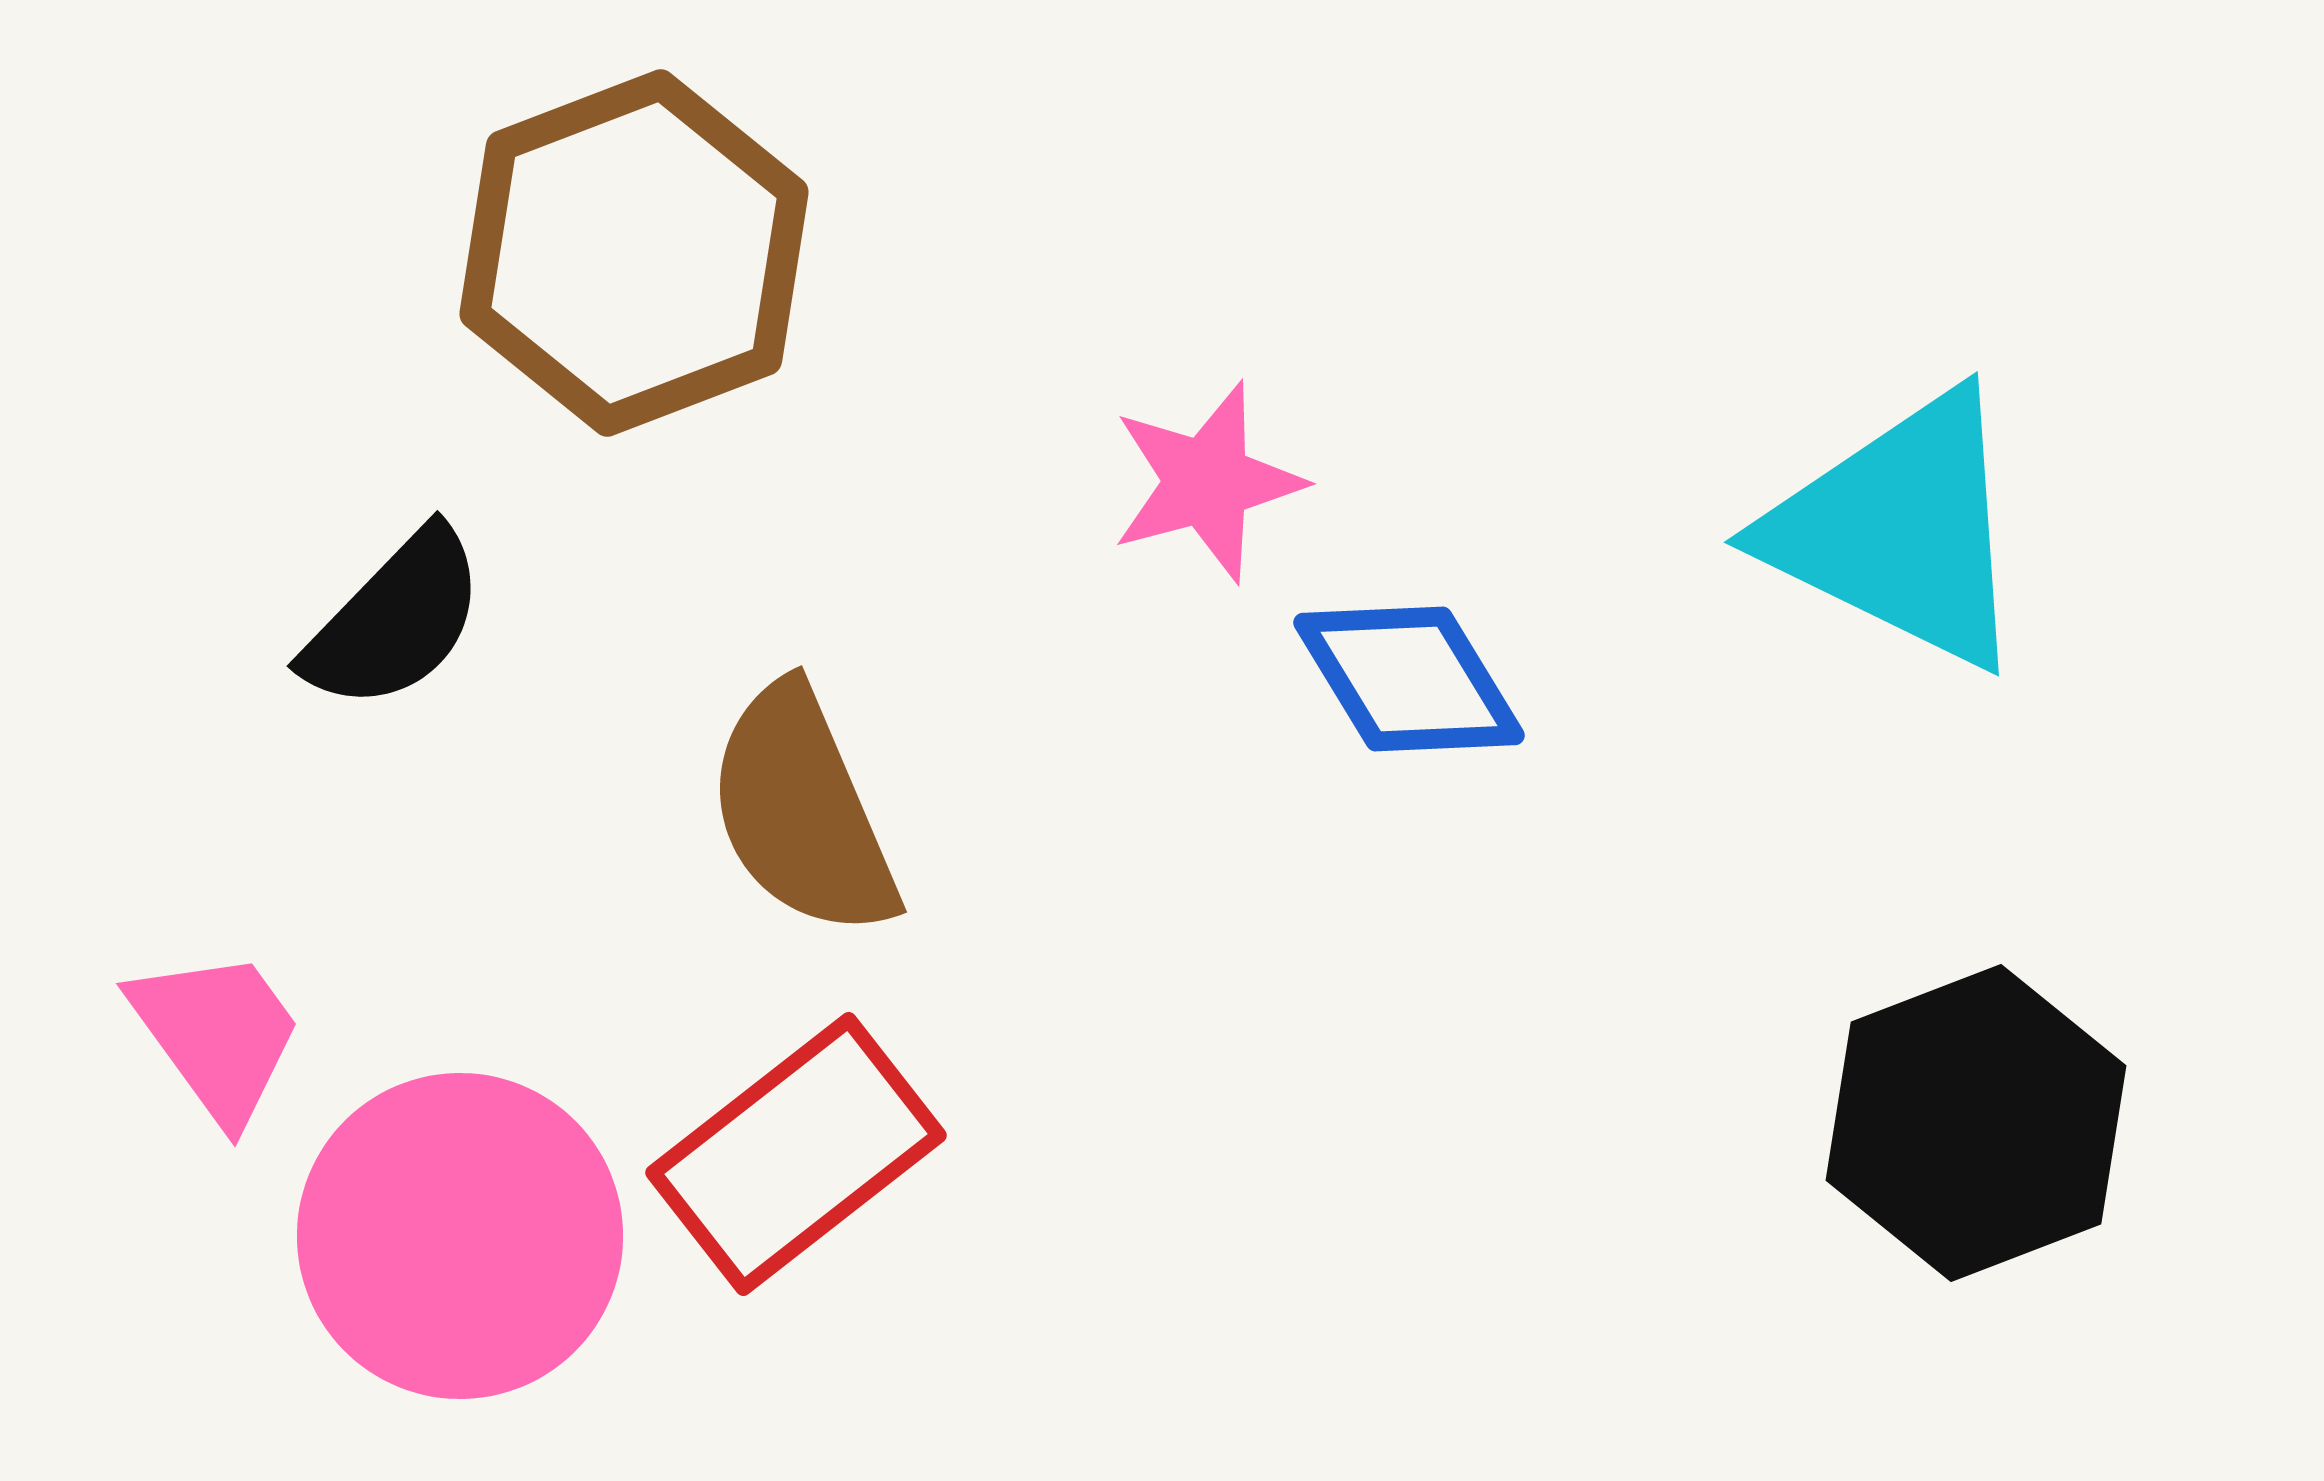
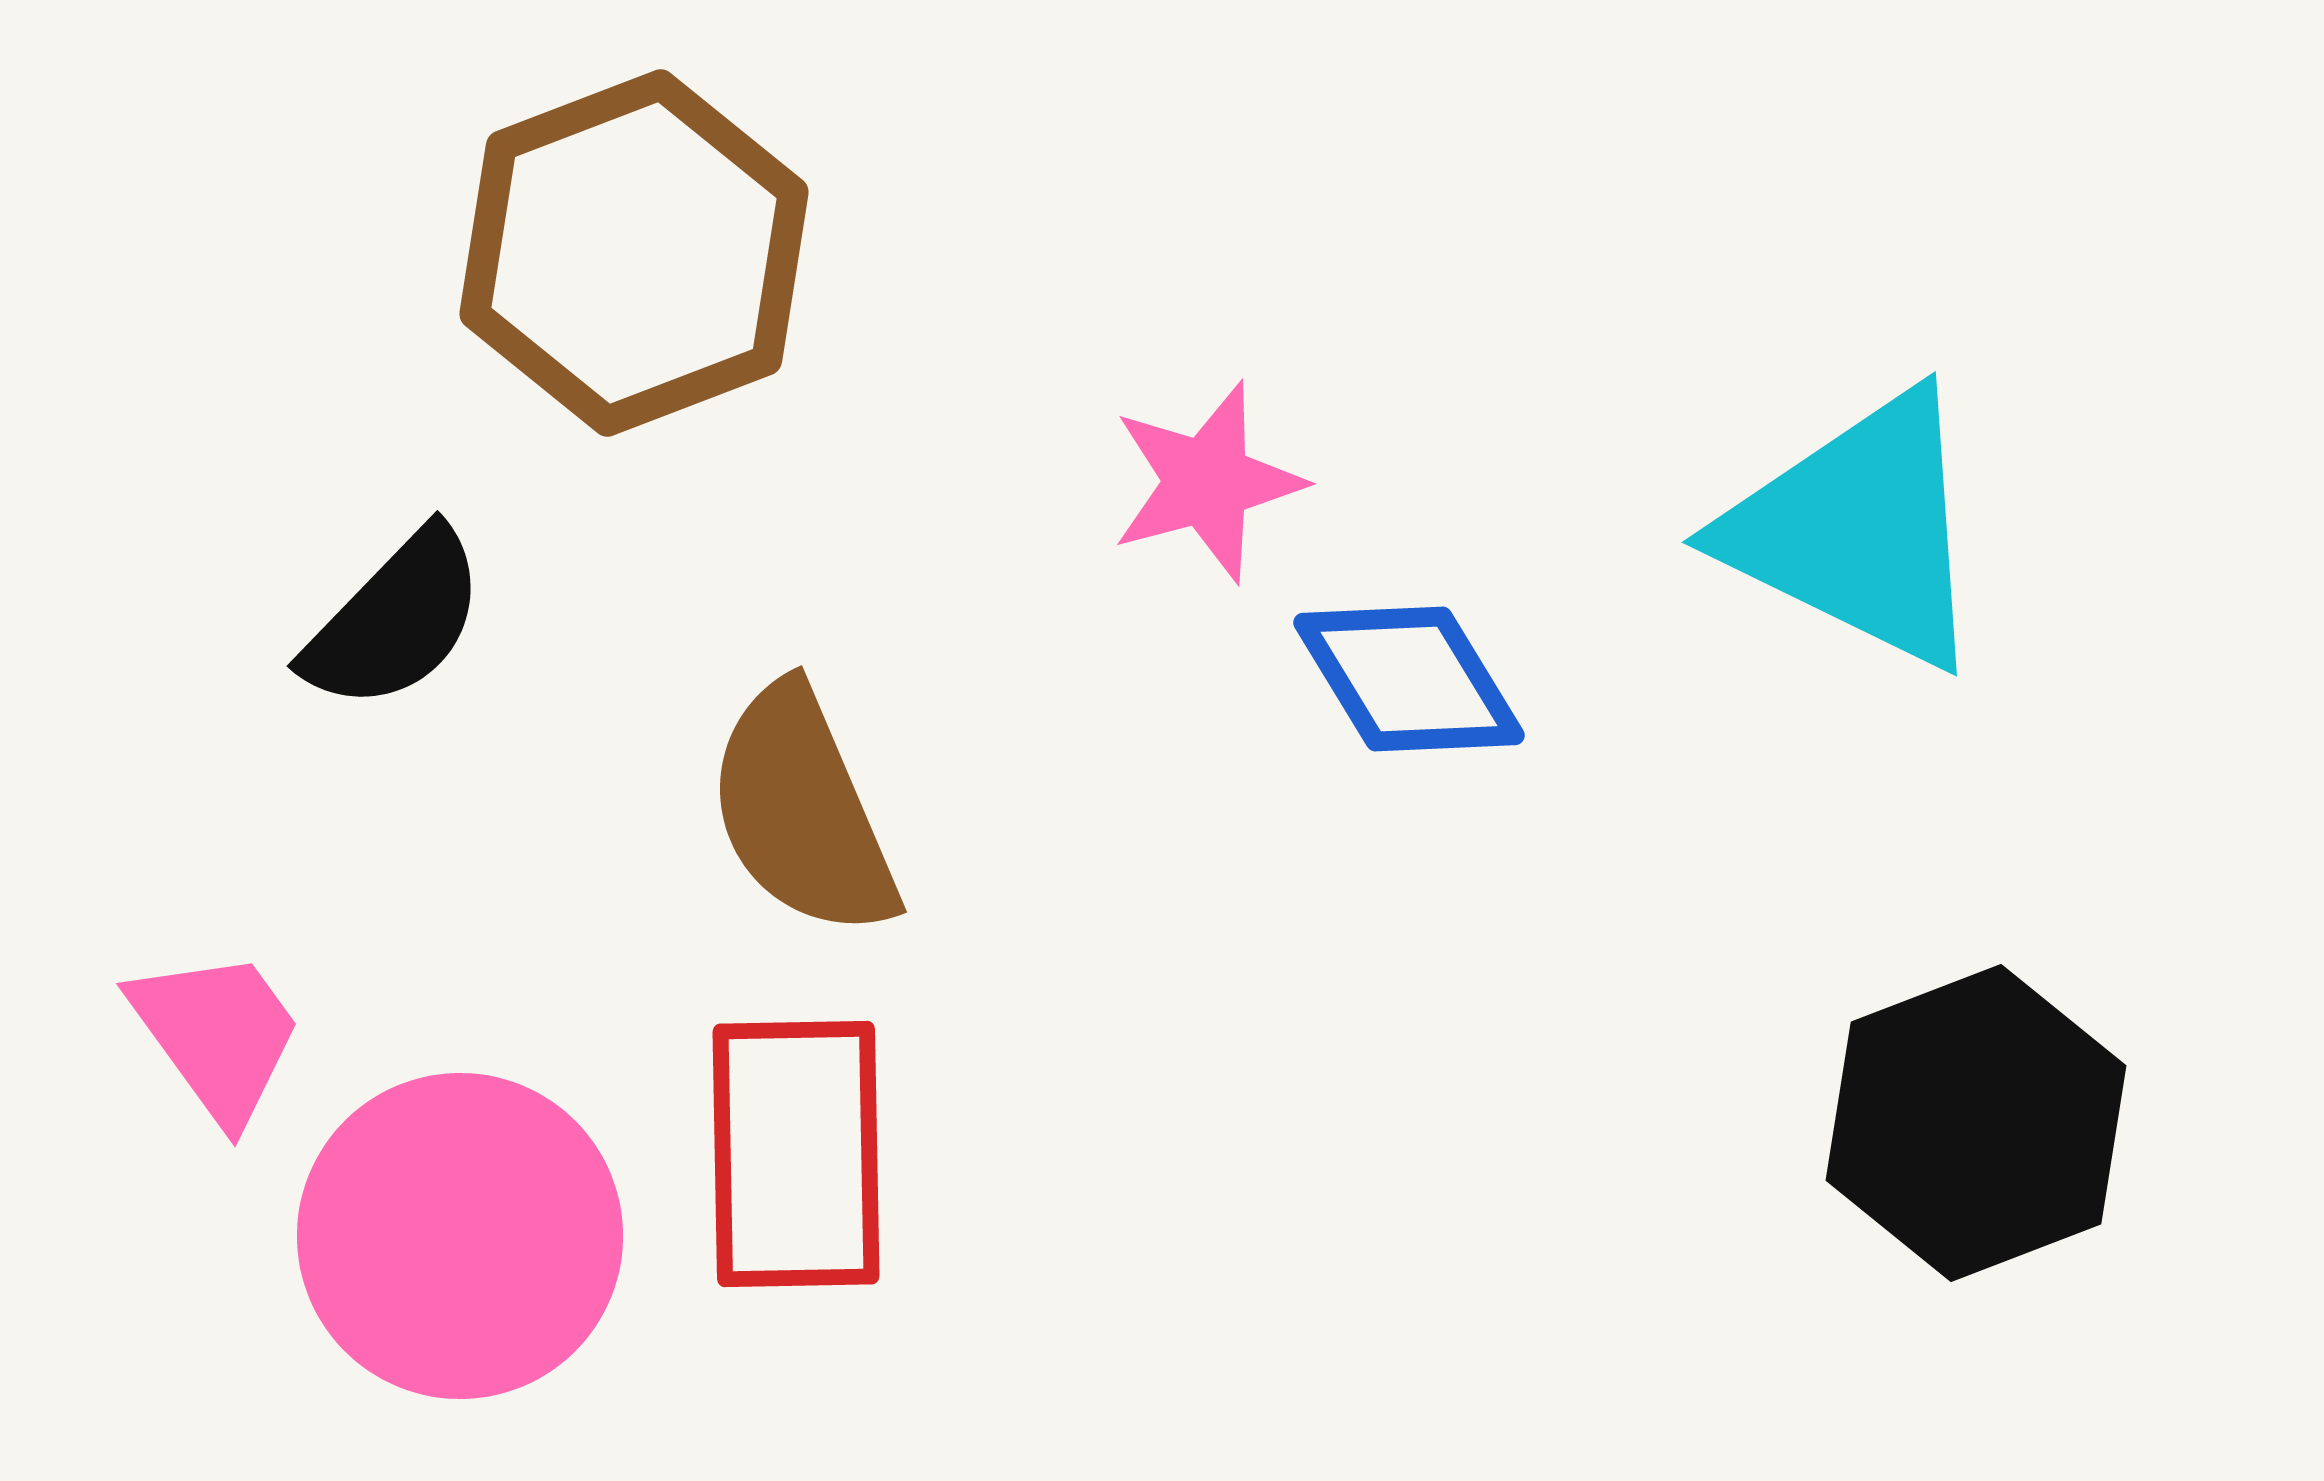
cyan triangle: moved 42 px left
red rectangle: rotated 53 degrees counterclockwise
